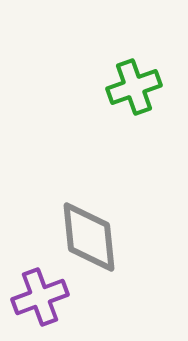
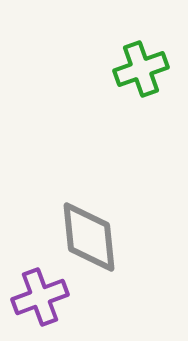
green cross: moved 7 px right, 18 px up
